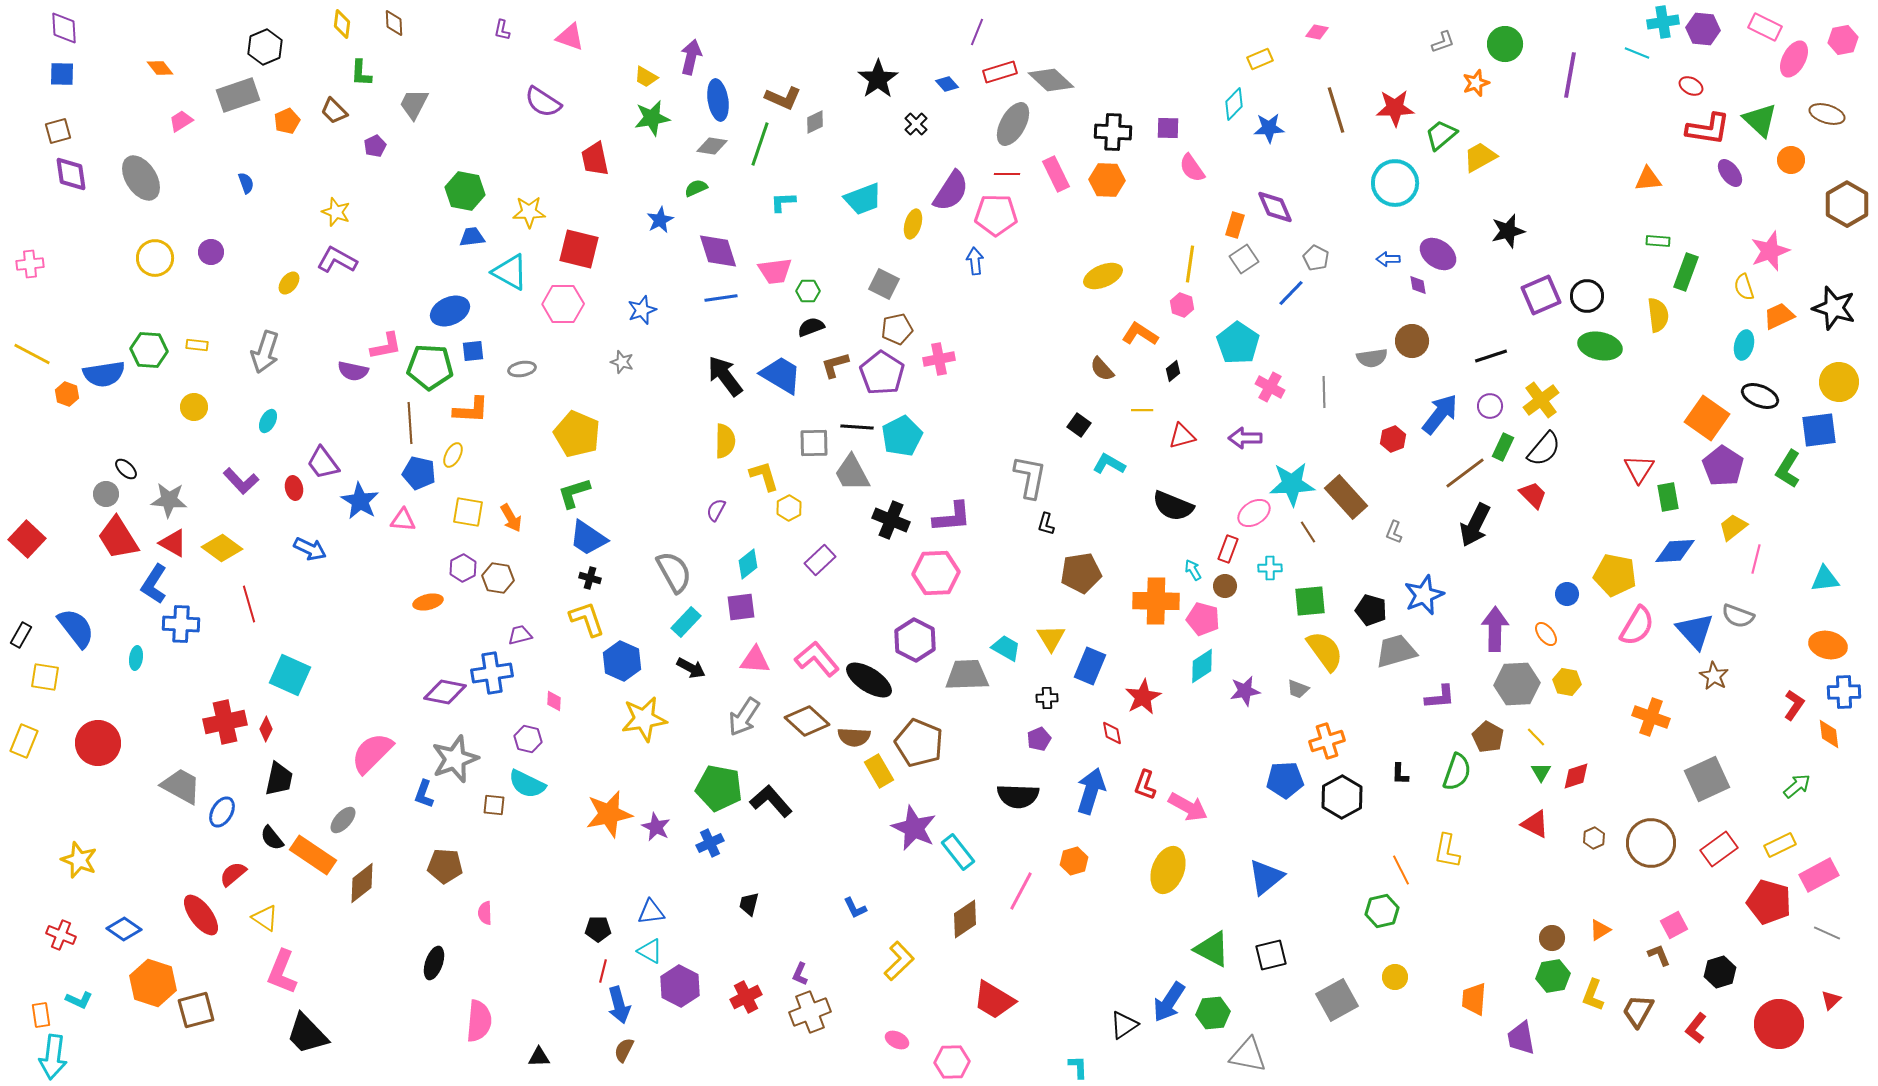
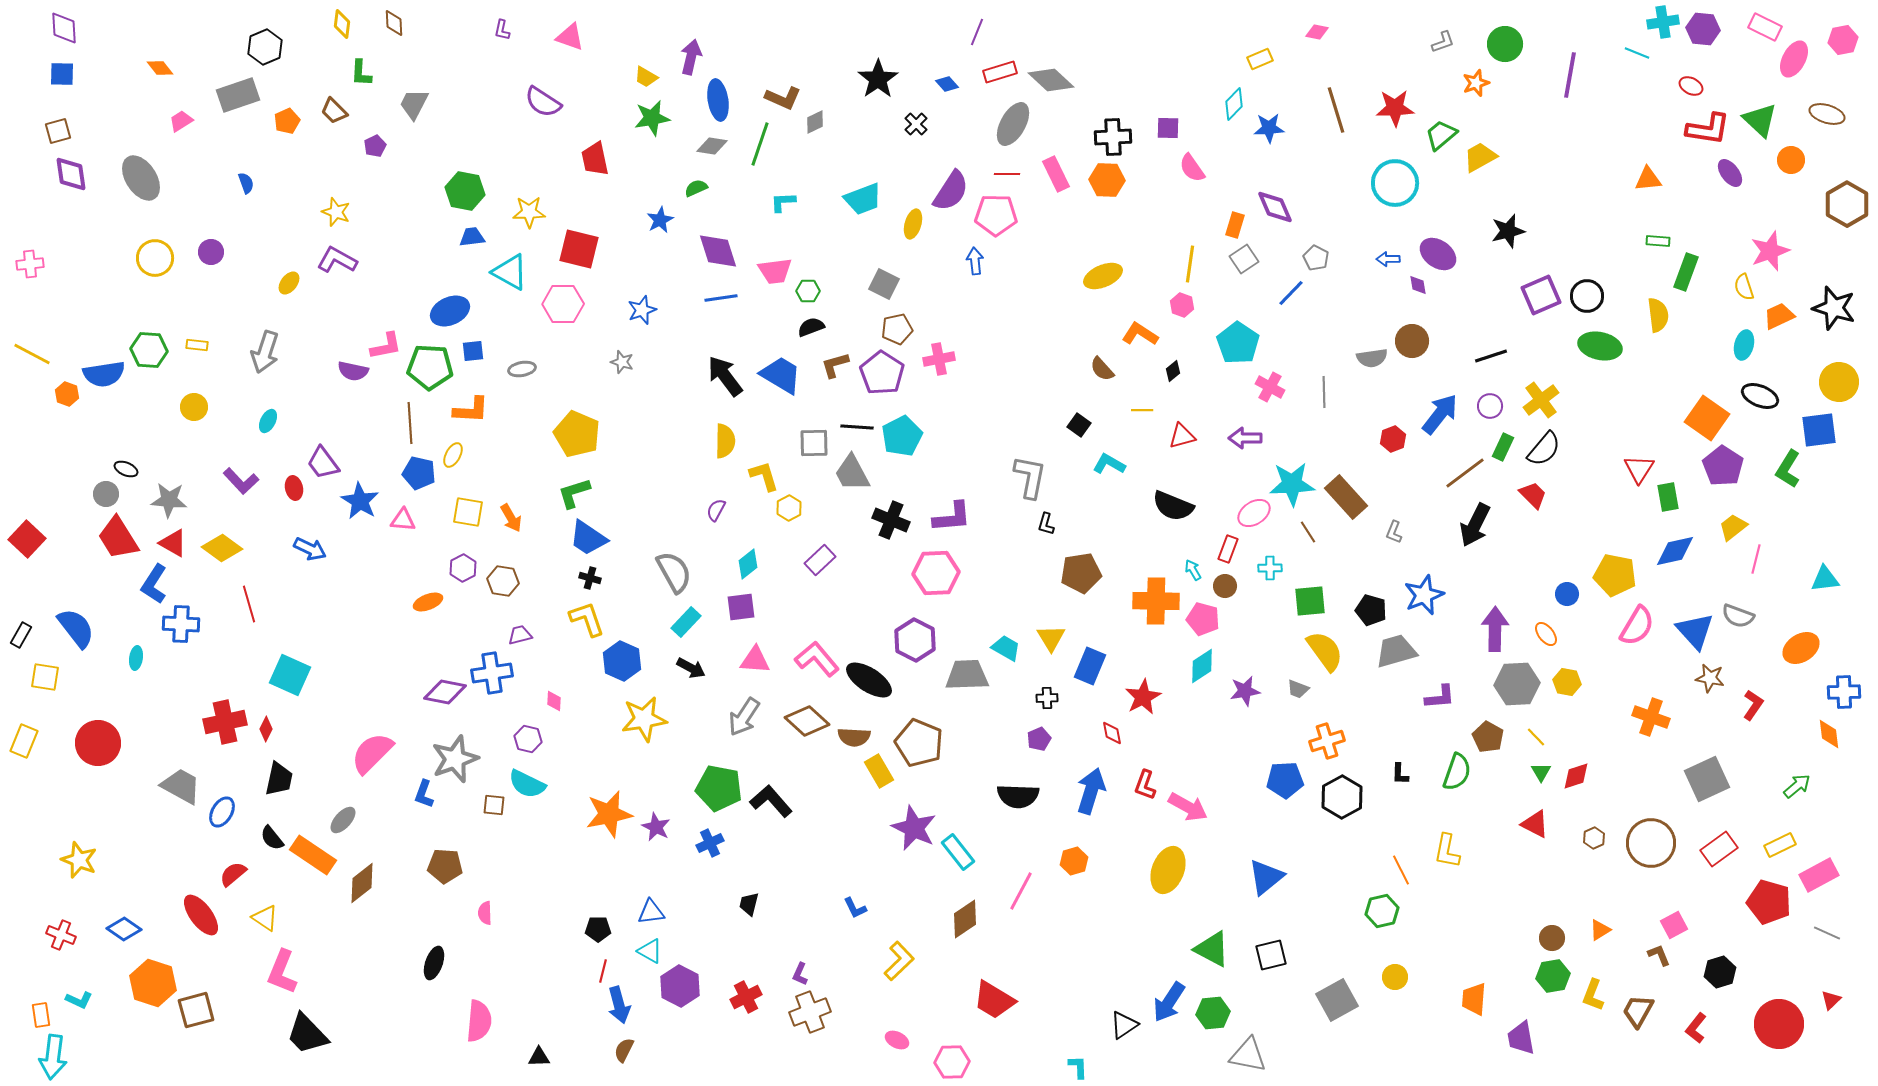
black cross at (1113, 132): moved 5 px down; rotated 6 degrees counterclockwise
black ellipse at (126, 469): rotated 20 degrees counterclockwise
blue diamond at (1675, 551): rotated 9 degrees counterclockwise
brown hexagon at (498, 578): moved 5 px right, 3 px down
orange ellipse at (428, 602): rotated 8 degrees counterclockwise
orange ellipse at (1828, 645): moved 27 px left, 3 px down; rotated 45 degrees counterclockwise
brown star at (1714, 676): moved 4 px left, 2 px down; rotated 20 degrees counterclockwise
red L-shape at (1794, 705): moved 41 px left
